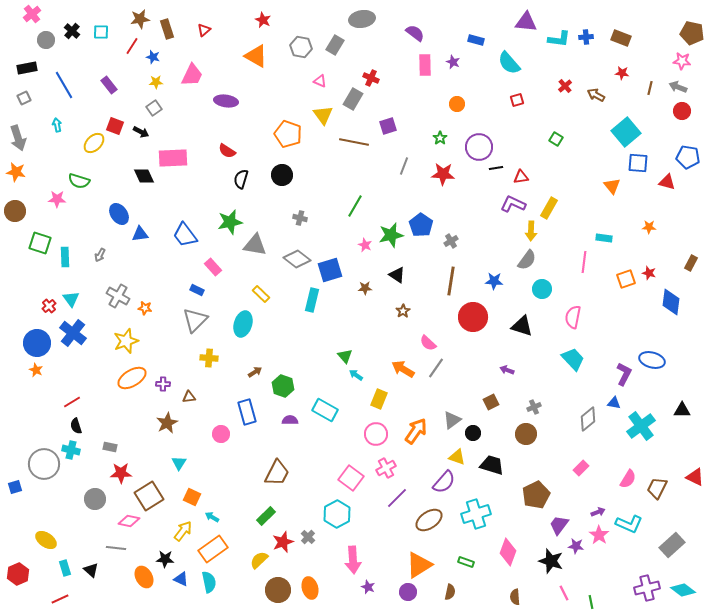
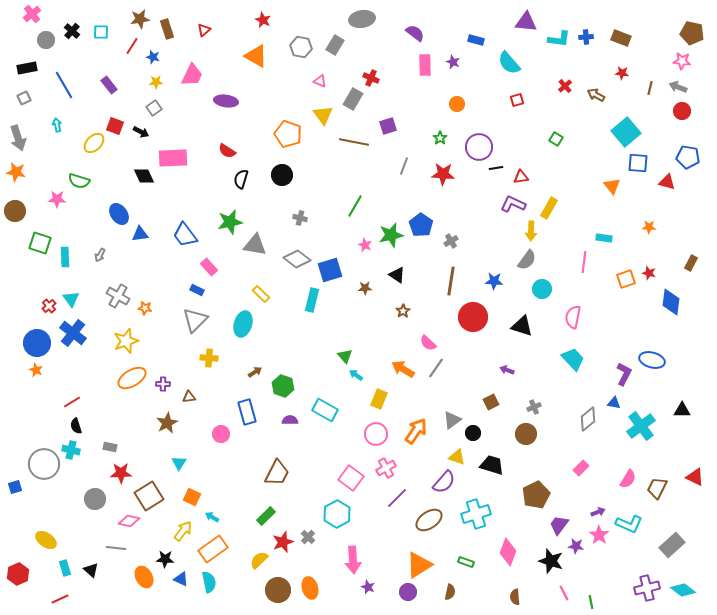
pink rectangle at (213, 267): moved 4 px left
